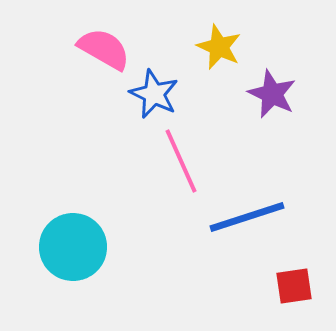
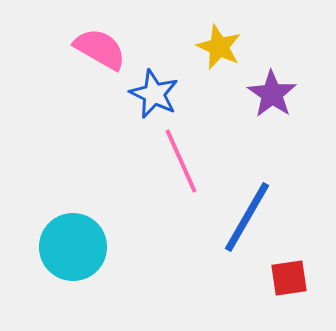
pink semicircle: moved 4 px left
purple star: rotated 9 degrees clockwise
blue line: rotated 42 degrees counterclockwise
red square: moved 5 px left, 8 px up
